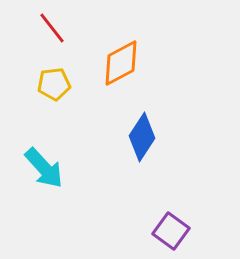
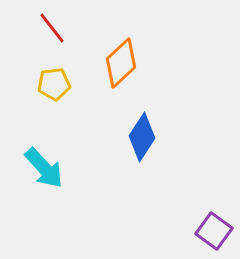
orange diamond: rotated 15 degrees counterclockwise
purple square: moved 43 px right
